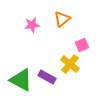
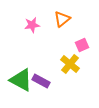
purple rectangle: moved 6 px left, 4 px down
